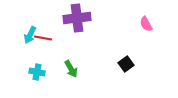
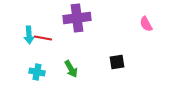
cyan arrow: moved 1 px left; rotated 30 degrees counterclockwise
black square: moved 9 px left, 2 px up; rotated 28 degrees clockwise
